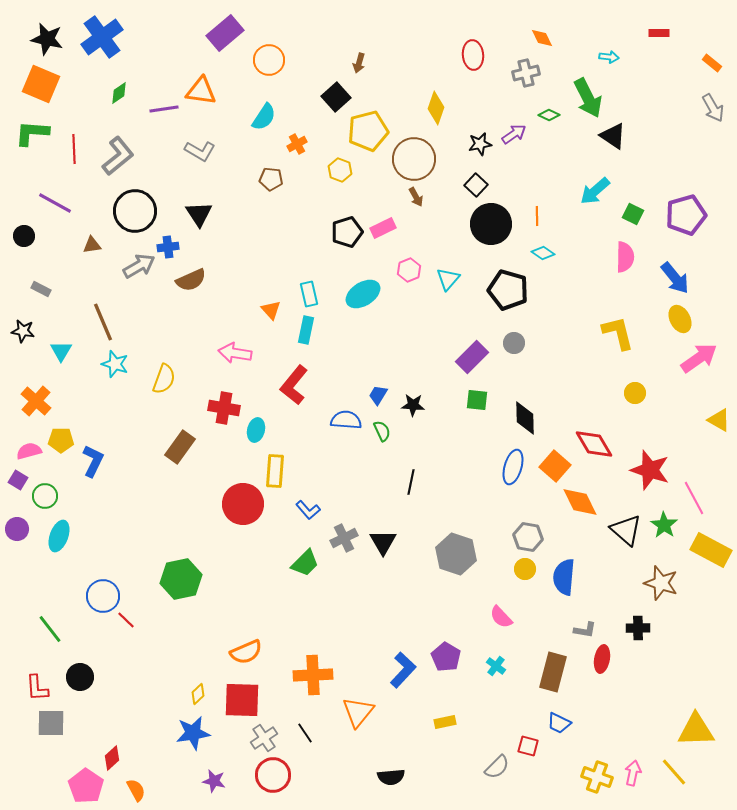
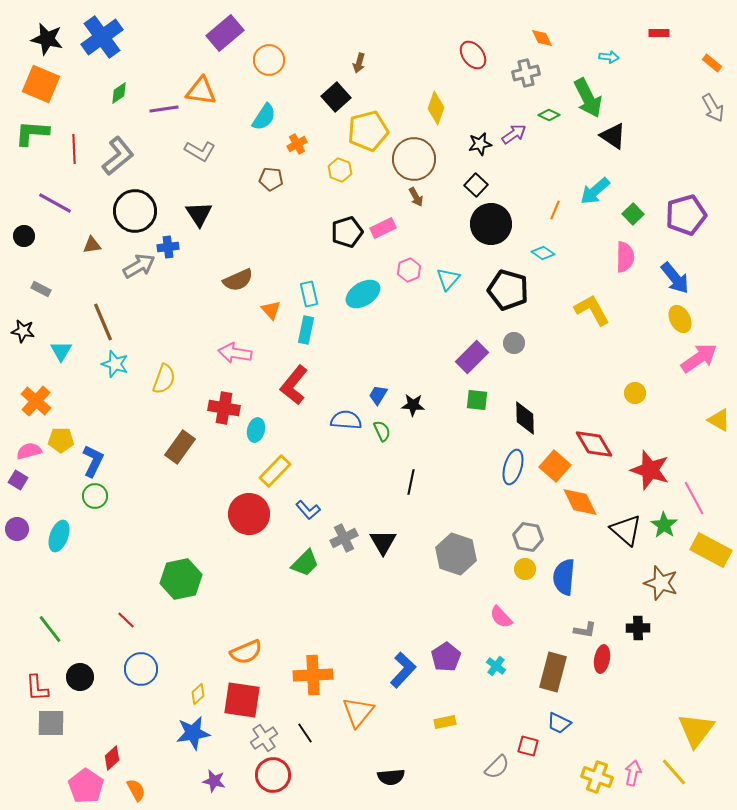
red ellipse at (473, 55): rotated 32 degrees counterclockwise
green square at (633, 214): rotated 20 degrees clockwise
orange line at (537, 216): moved 18 px right, 6 px up; rotated 24 degrees clockwise
brown semicircle at (191, 280): moved 47 px right
yellow L-shape at (618, 333): moved 26 px left, 23 px up; rotated 15 degrees counterclockwise
yellow rectangle at (275, 471): rotated 40 degrees clockwise
green circle at (45, 496): moved 50 px right
red circle at (243, 504): moved 6 px right, 10 px down
blue circle at (103, 596): moved 38 px right, 73 px down
purple pentagon at (446, 657): rotated 8 degrees clockwise
red square at (242, 700): rotated 6 degrees clockwise
yellow triangle at (696, 730): rotated 51 degrees counterclockwise
